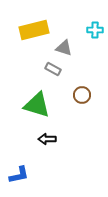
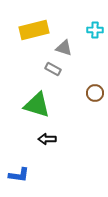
brown circle: moved 13 px right, 2 px up
blue L-shape: rotated 20 degrees clockwise
